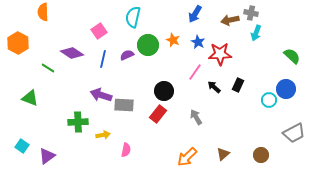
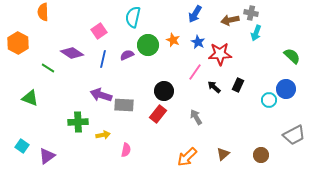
gray trapezoid: moved 2 px down
